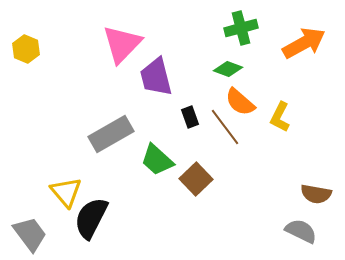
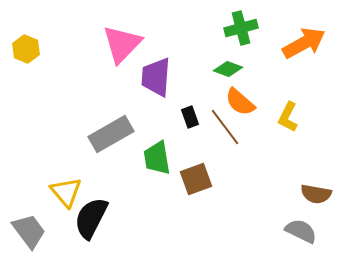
purple trapezoid: rotated 18 degrees clockwise
yellow L-shape: moved 8 px right
green trapezoid: moved 2 px up; rotated 39 degrees clockwise
brown square: rotated 24 degrees clockwise
gray trapezoid: moved 1 px left, 3 px up
